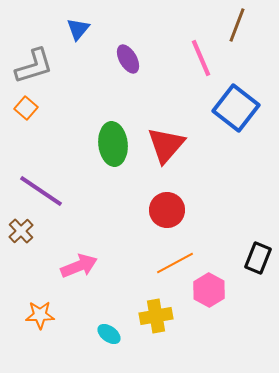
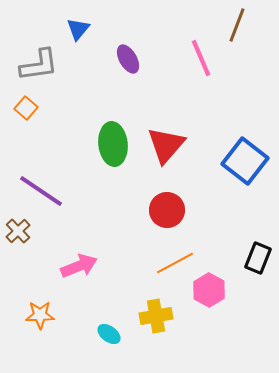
gray L-shape: moved 5 px right, 1 px up; rotated 9 degrees clockwise
blue square: moved 9 px right, 53 px down
brown cross: moved 3 px left
